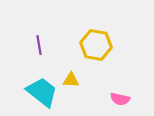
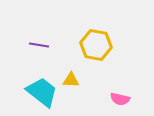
purple line: rotated 72 degrees counterclockwise
